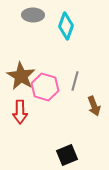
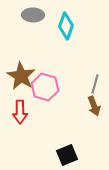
gray line: moved 20 px right, 3 px down
